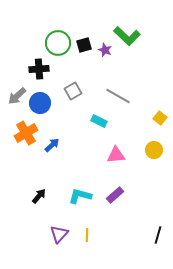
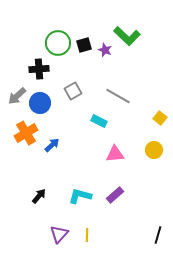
pink triangle: moved 1 px left, 1 px up
